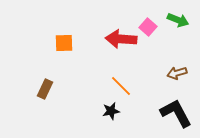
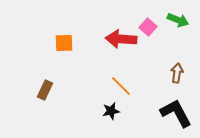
brown arrow: rotated 114 degrees clockwise
brown rectangle: moved 1 px down
